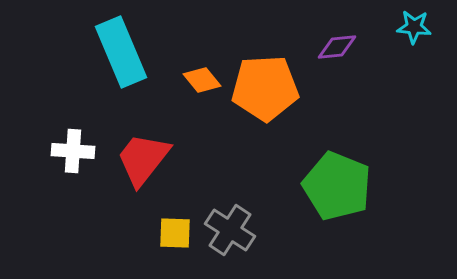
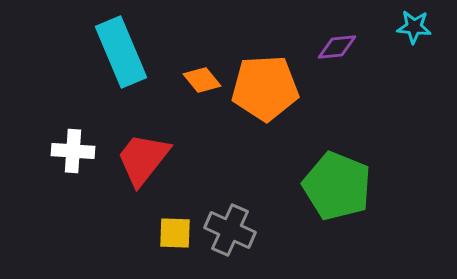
gray cross: rotated 9 degrees counterclockwise
